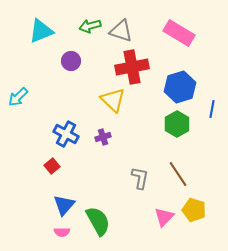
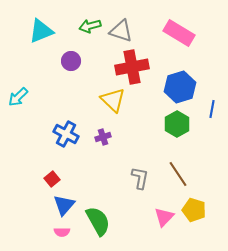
red square: moved 13 px down
